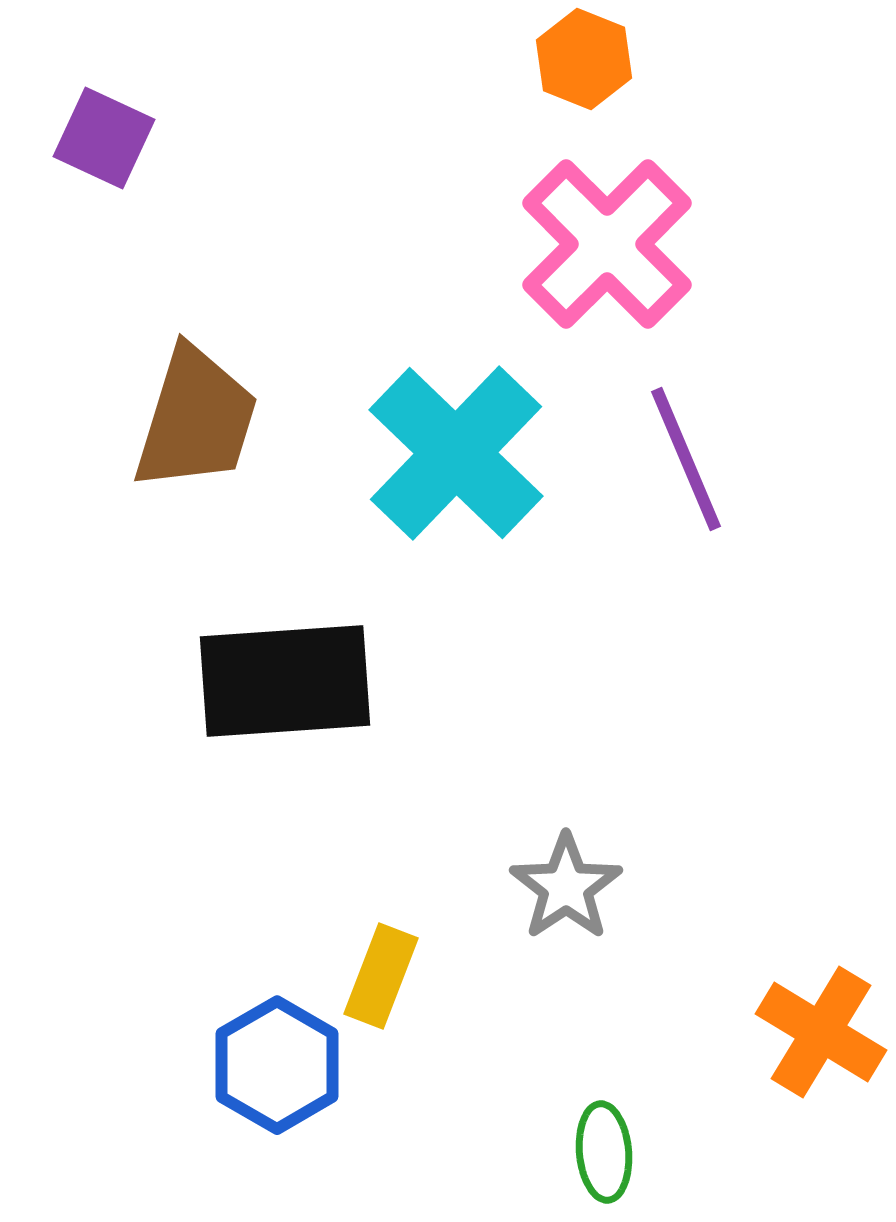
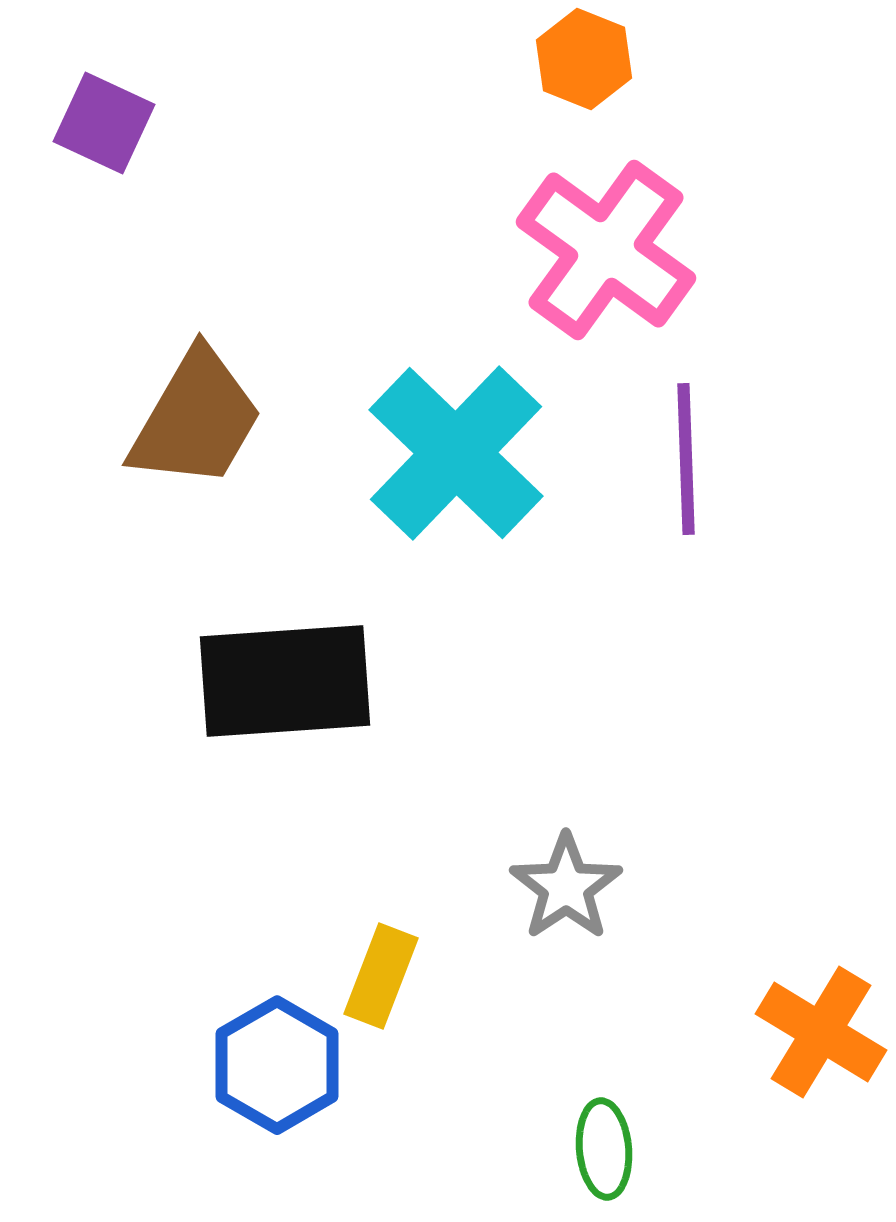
purple square: moved 15 px up
pink cross: moved 1 px left, 6 px down; rotated 9 degrees counterclockwise
brown trapezoid: rotated 13 degrees clockwise
purple line: rotated 21 degrees clockwise
green ellipse: moved 3 px up
